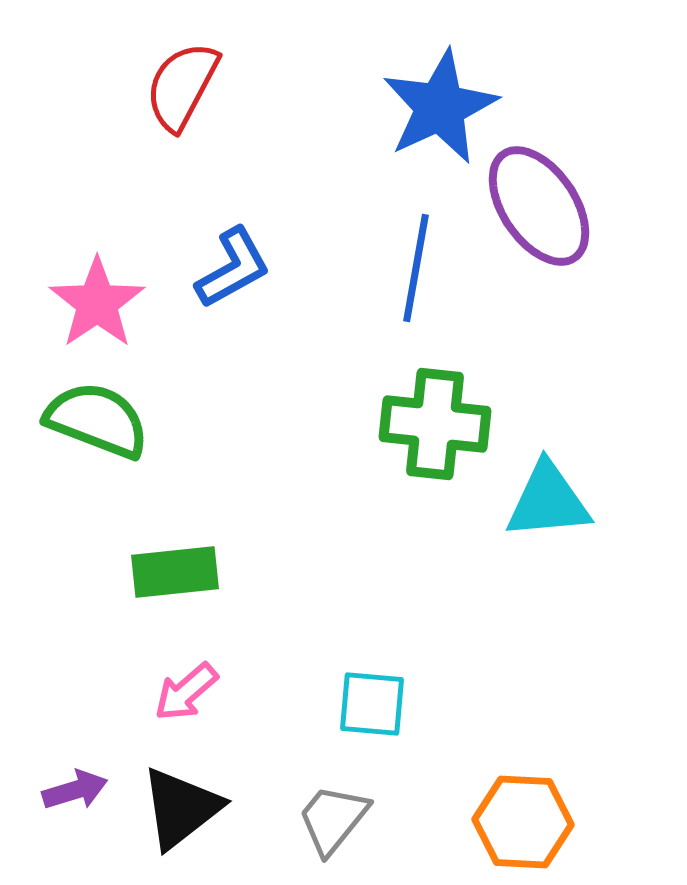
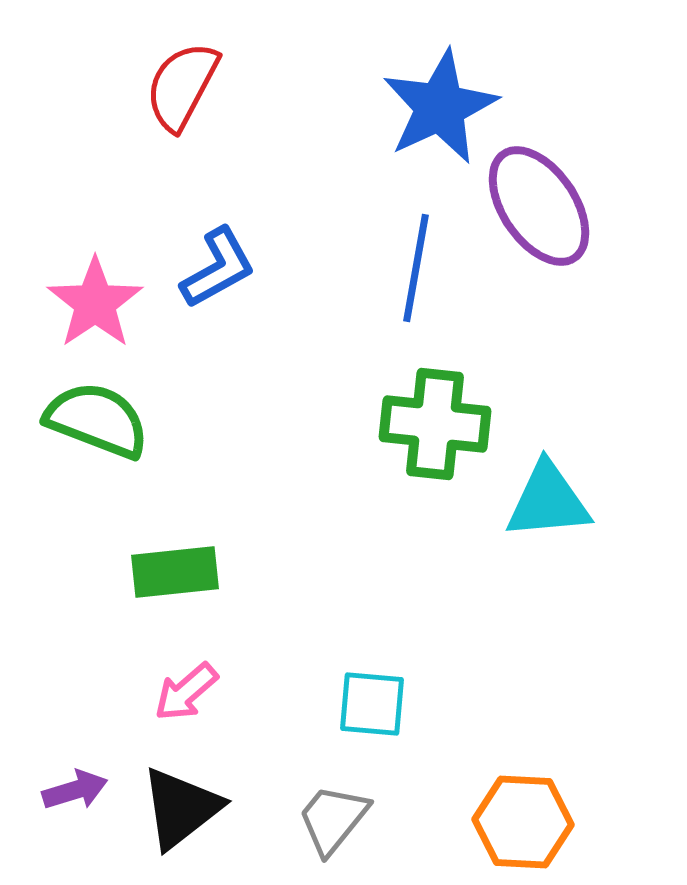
blue L-shape: moved 15 px left
pink star: moved 2 px left
